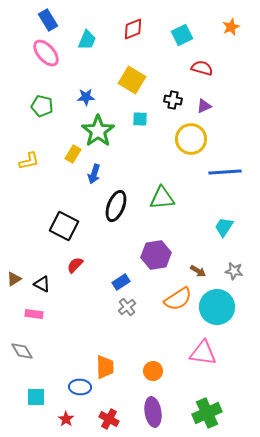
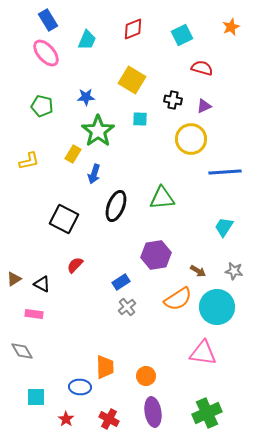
black square at (64, 226): moved 7 px up
orange circle at (153, 371): moved 7 px left, 5 px down
